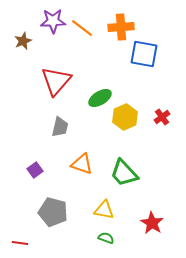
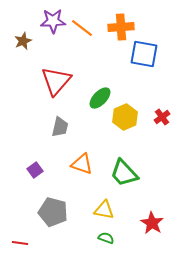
green ellipse: rotated 15 degrees counterclockwise
